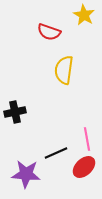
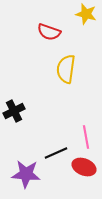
yellow star: moved 2 px right, 1 px up; rotated 15 degrees counterclockwise
yellow semicircle: moved 2 px right, 1 px up
black cross: moved 1 px left, 1 px up; rotated 15 degrees counterclockwise
pink line: moved 1 px left, 2 px up
red ellipse: rotated 65 degrees clockwise
